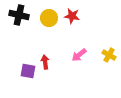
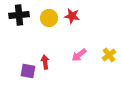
black cross: rotated 18 degrees counterclockwise
yellow cross: rotated 24 degrees clockwise
